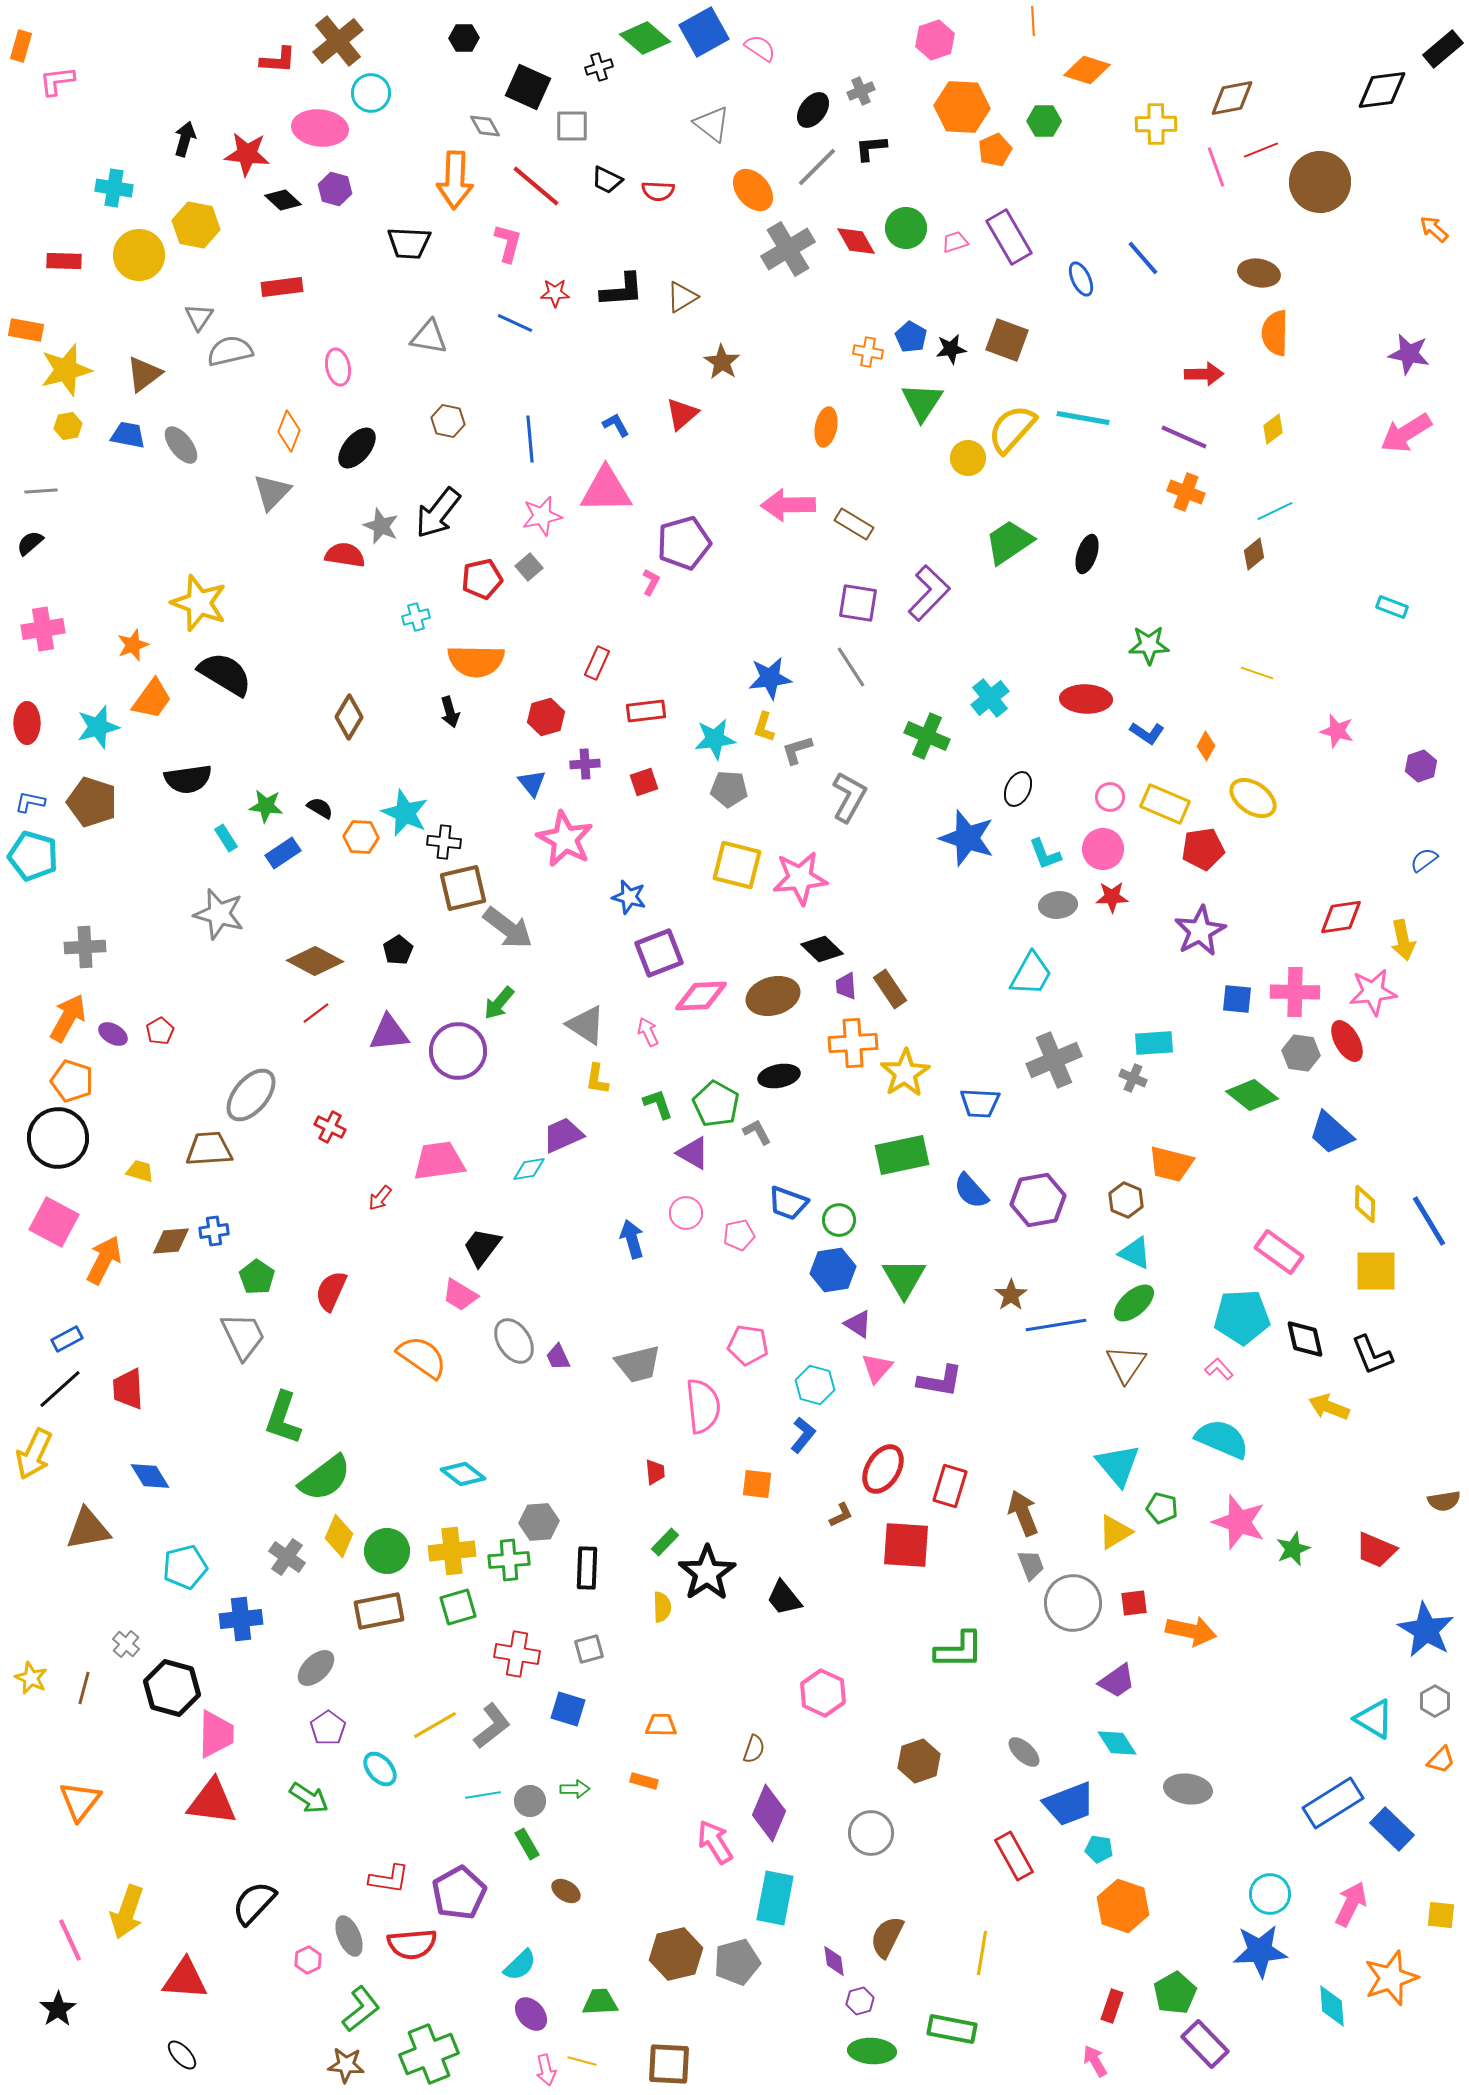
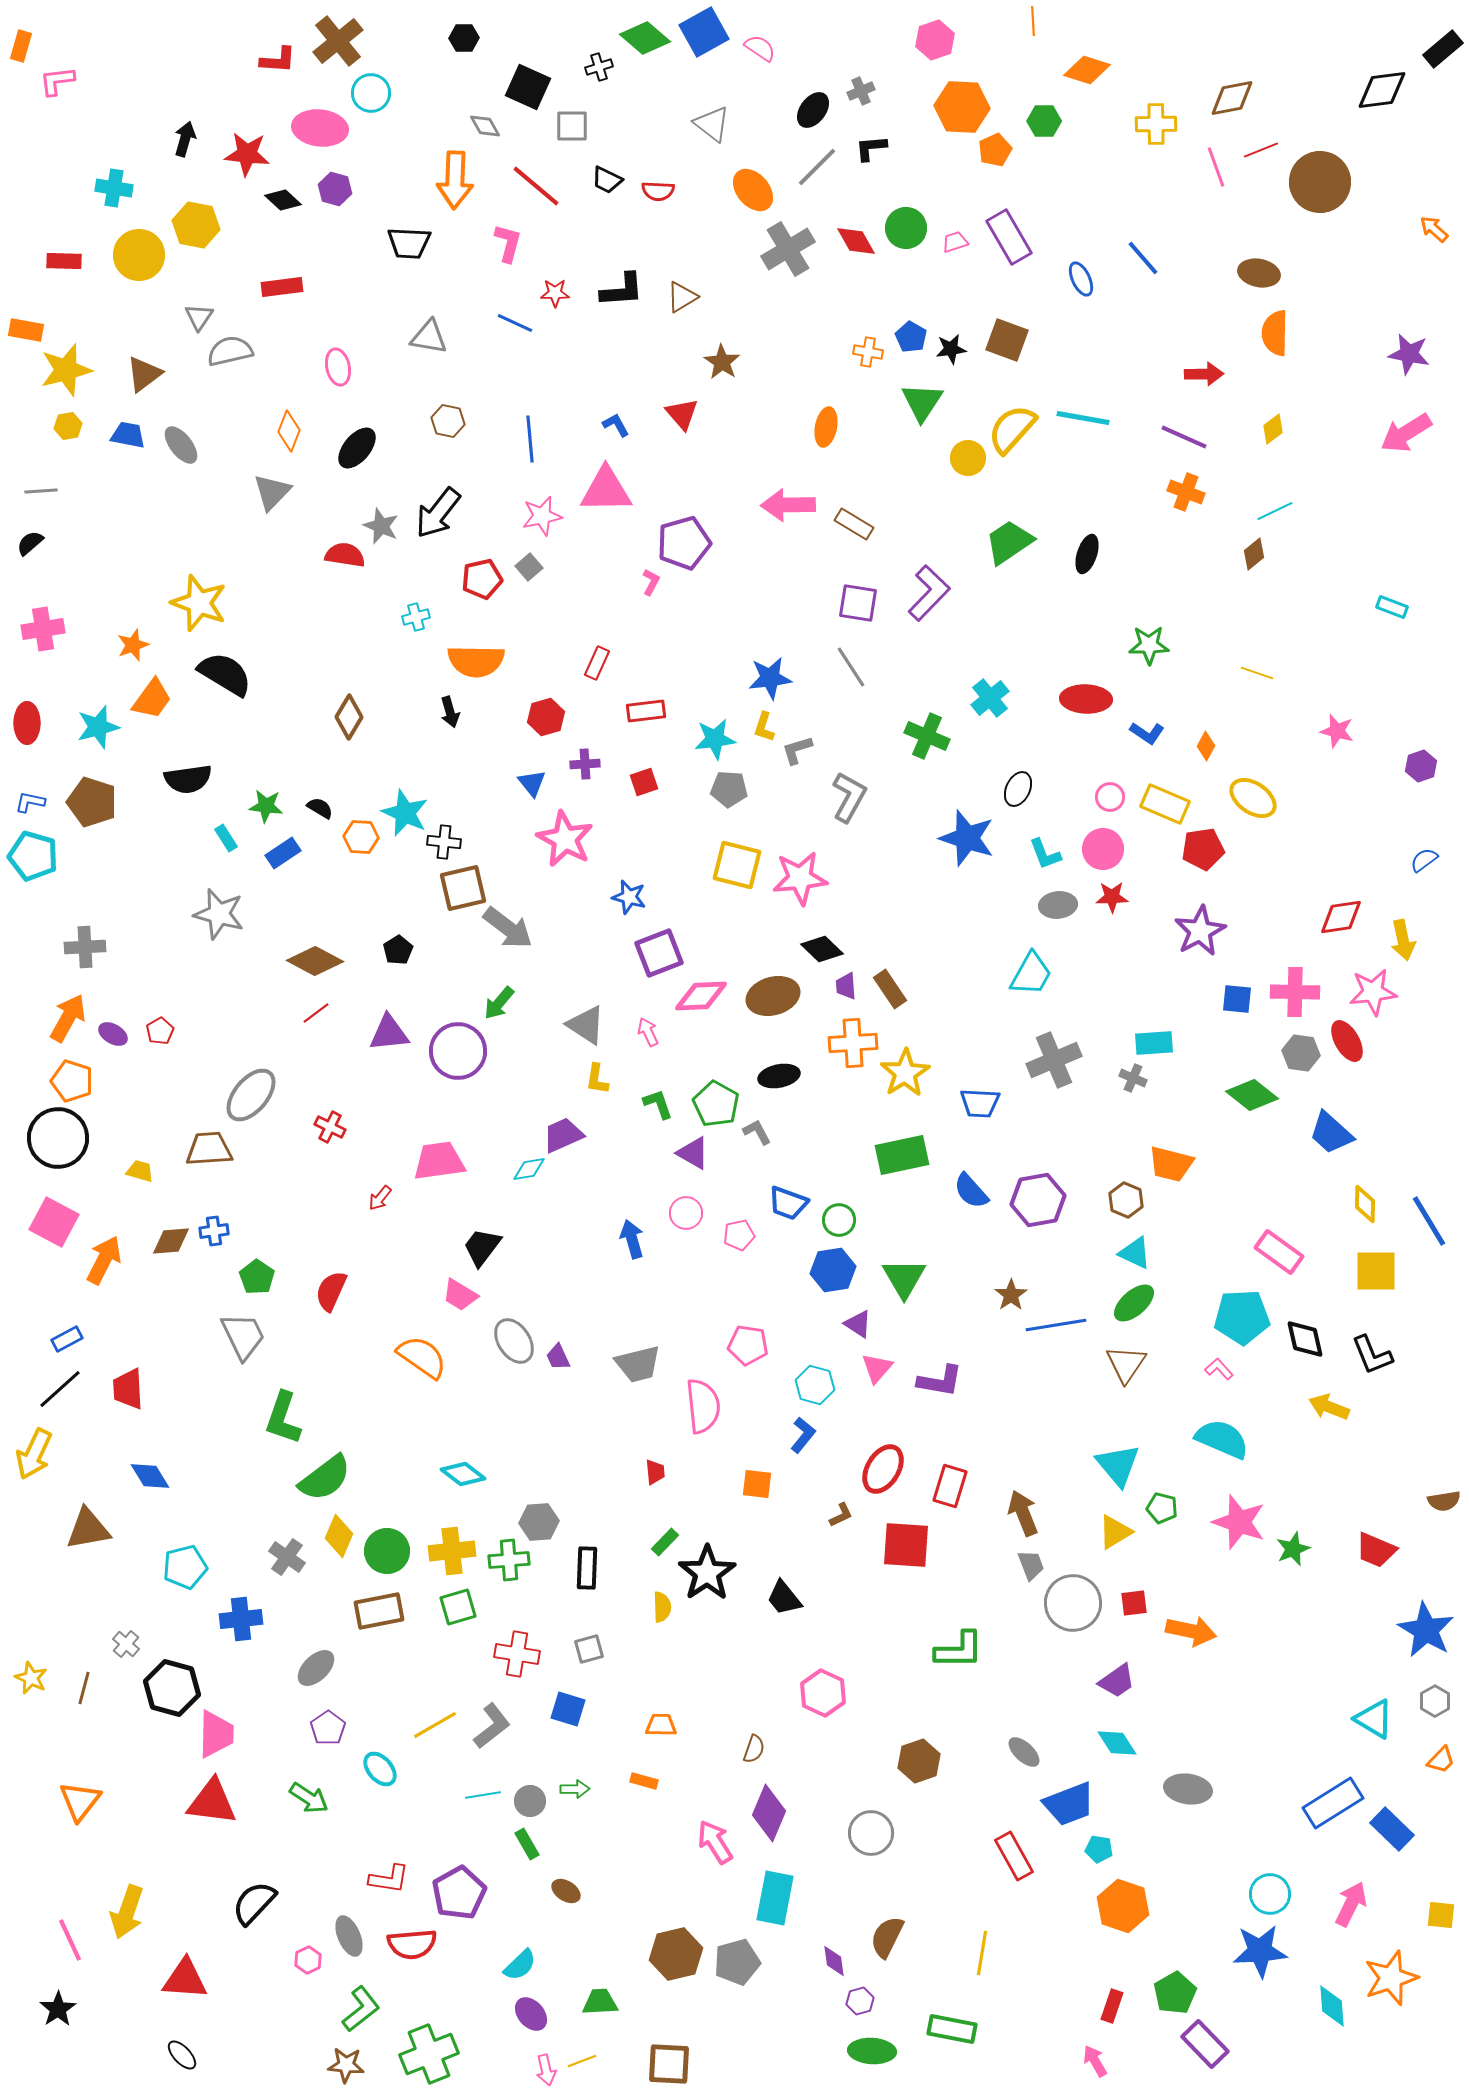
red triangle at (682, 414): rotated 30 degrees counterclockwise
yellow line at (582, 2061): rotated 36 degrees counterclockwise
